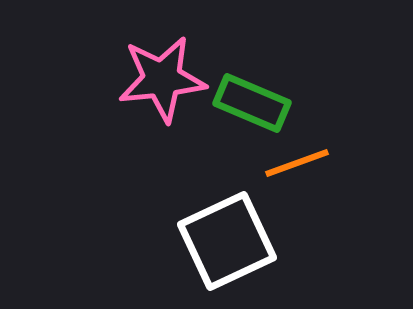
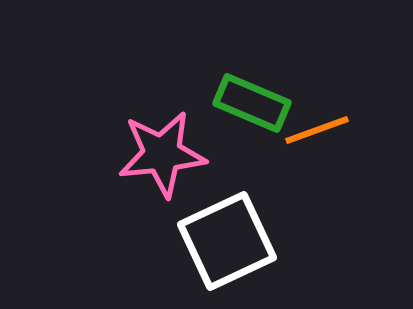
pink star: moved 75 px down
orange line: moved 20 px right, 33 px up
